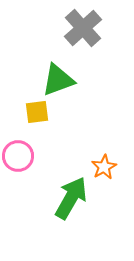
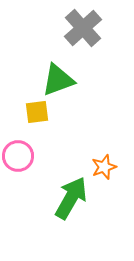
orange star: rotated 10 degrees clockwise
